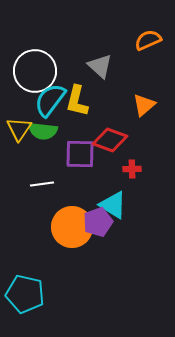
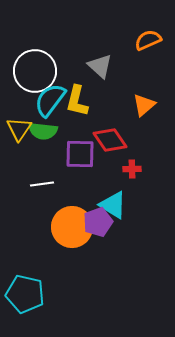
red diamond: rotated 36 degrees clockwise
